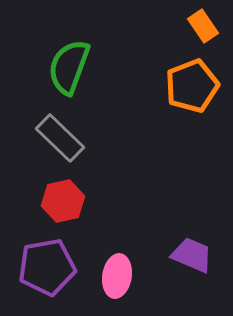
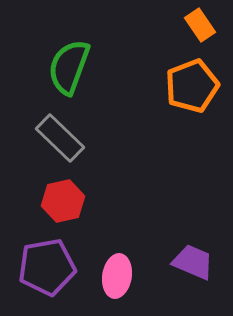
orange rectangle: moved 3 px left, 1 px up
purple trapezoid: moved 1 px right, 7 px down
